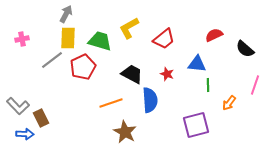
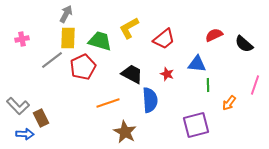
black semicircle: moved 1 px left, 5 px up
orange line: moved 3 px left
